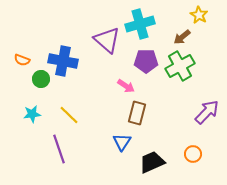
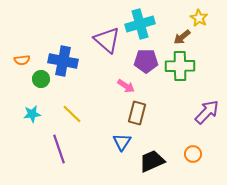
yellow star: moved 3 px down
orange semicircle: rotated 28 degrees counterclockwise
green cross: rotated 28 degrees clockwise
yellow line: moved 3 px right, 1 px up
black trapezoid: moved 1 px up
